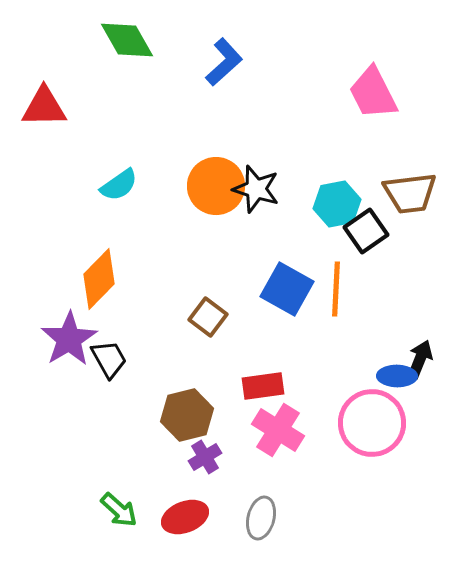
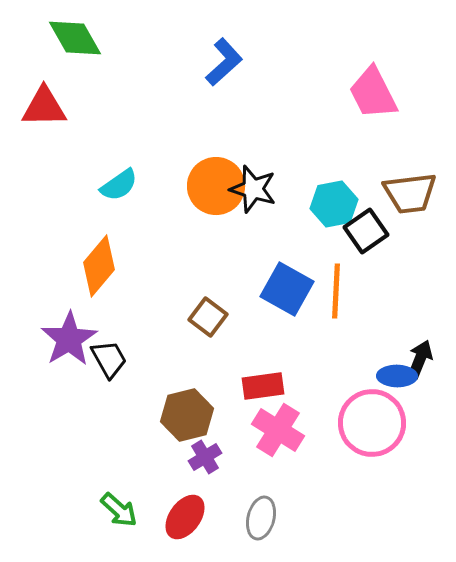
green diamond: moved 52 px left, 2 px up
black star: moved 3 px left
cyan hexagon: moved 3 px left
orange diamond: moved 13 px up; rotated 4 degrees counterclockwise
orange line: moved 2 px down
red ellipse: rotated 33 degrees counterclockwise
